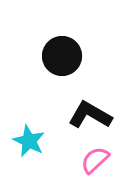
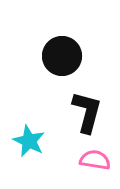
black L-shape: moved 3 px left, 3 px up; rotated 75 degrees clockwise
pink semicircle: rotated 52 degrees clockwise
